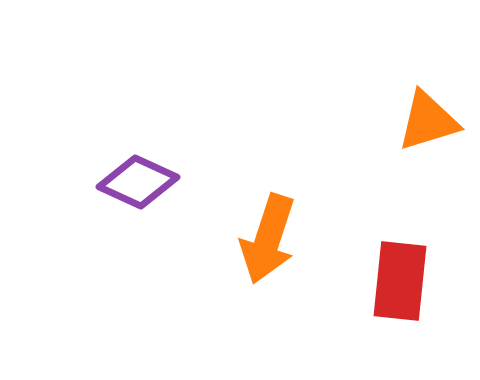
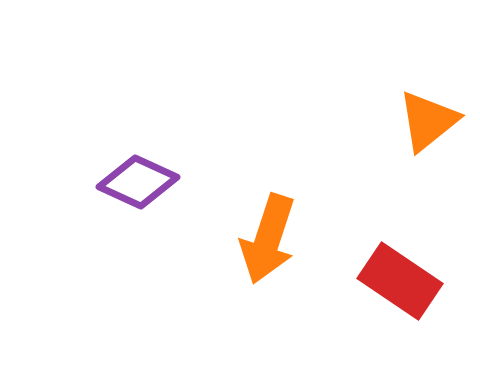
orange triangle: rotated 22 degrees counterclockwise
red rectangle: rotated 62 degrees counterclockwise
